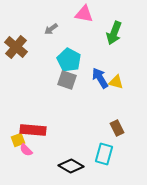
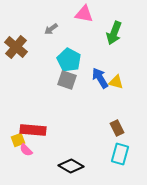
cyan rectangle: moved 16 px right
